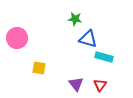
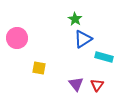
green star: rotated 24 degrees clockwise
blue triangle: moved 5 px left; rotated 48 degrees counterclockwise
red triangle: moved 3 px left
